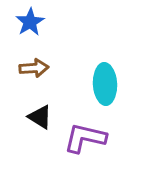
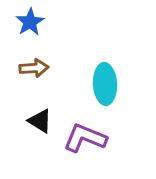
black triangle: moved 4 px down
purple L-shape: rotated 9 degrees clockwise
